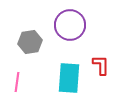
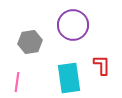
purple circle: moved 3 px right
red L-shape: moved 1 px right
cyan rectangle: rotated 12 degrees counterclockwise
